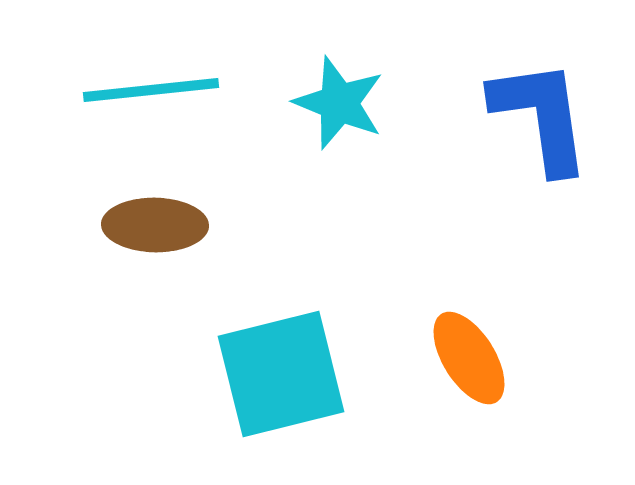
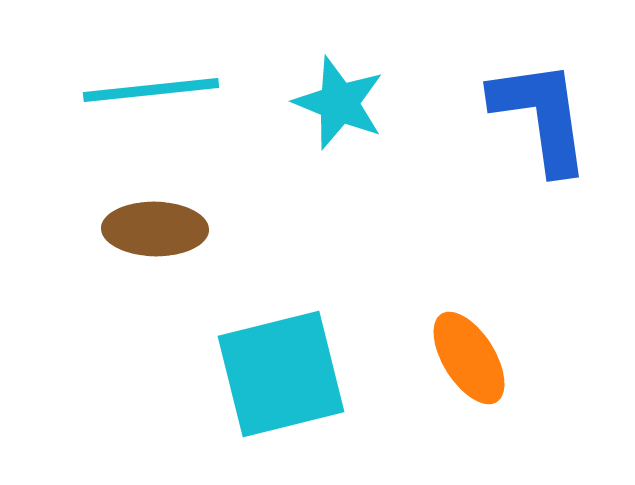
brown ellipse: moved 4 px down
